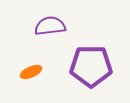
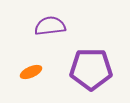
purple pentagon: moved 3 px down
